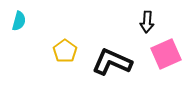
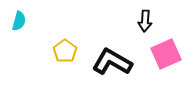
black arrow: moved 2 px left, 1 px up
black L-shape: rotated 6 degrees clockwise
